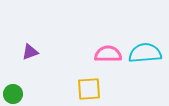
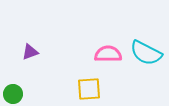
cyan semicircle: moved 1 px right; rotated 148 degrees counterclockwise
